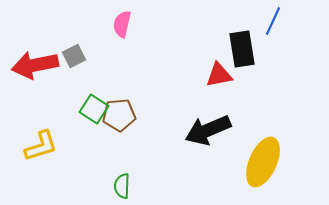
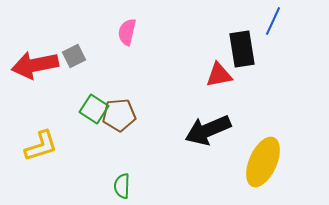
pink semicircle: moved 5 px right, 8 px down
